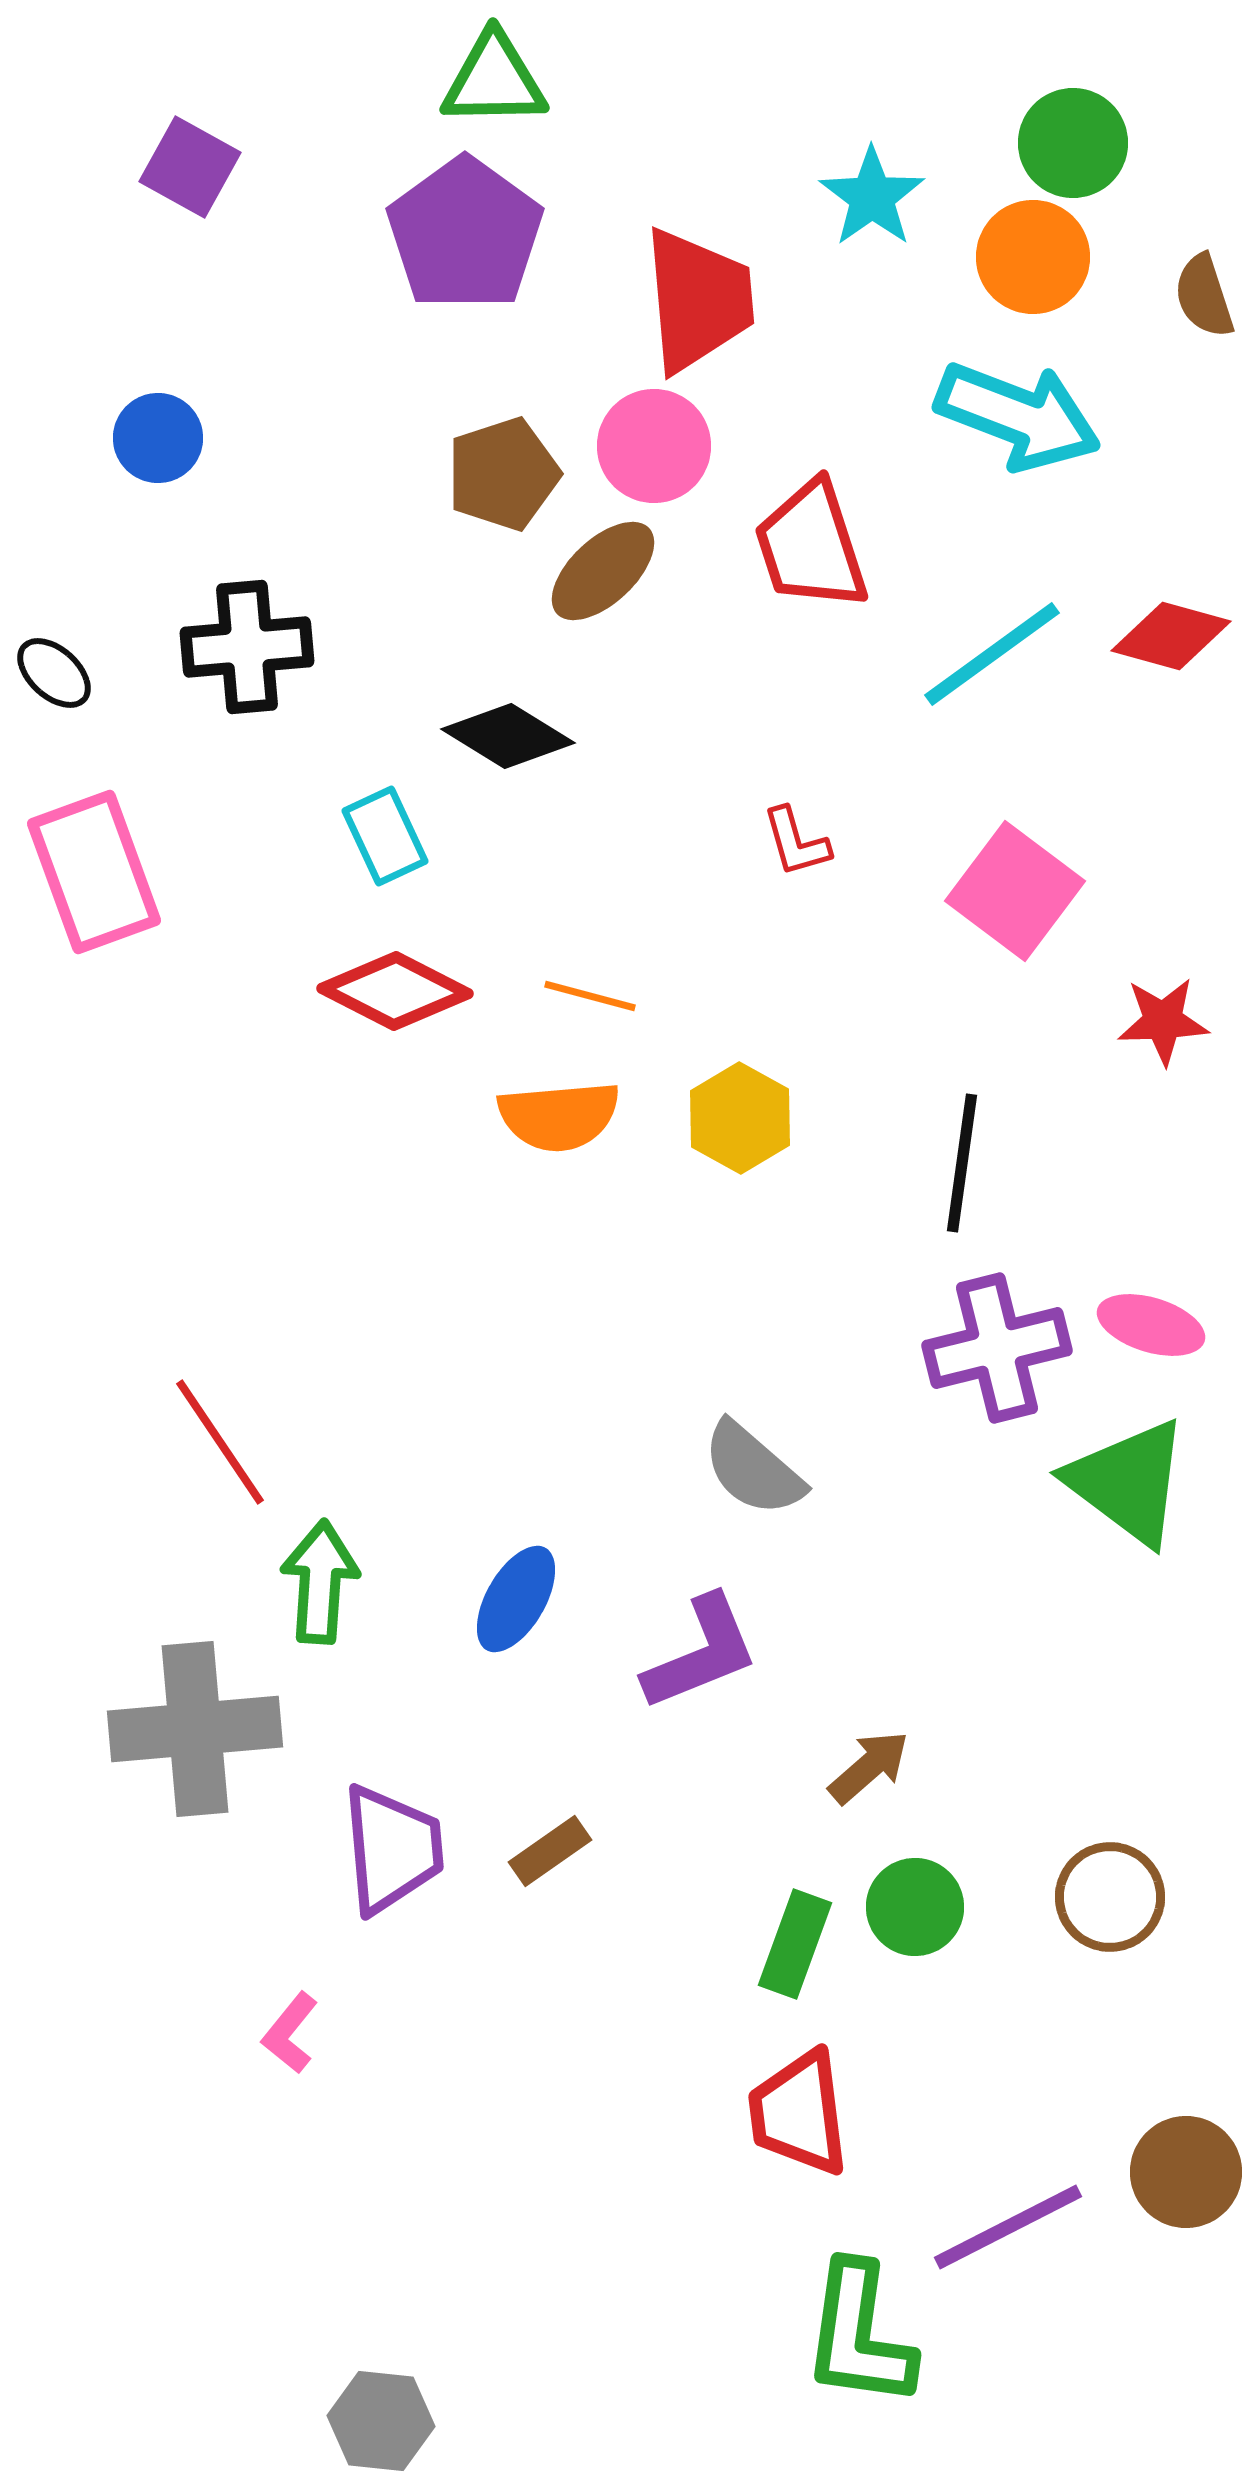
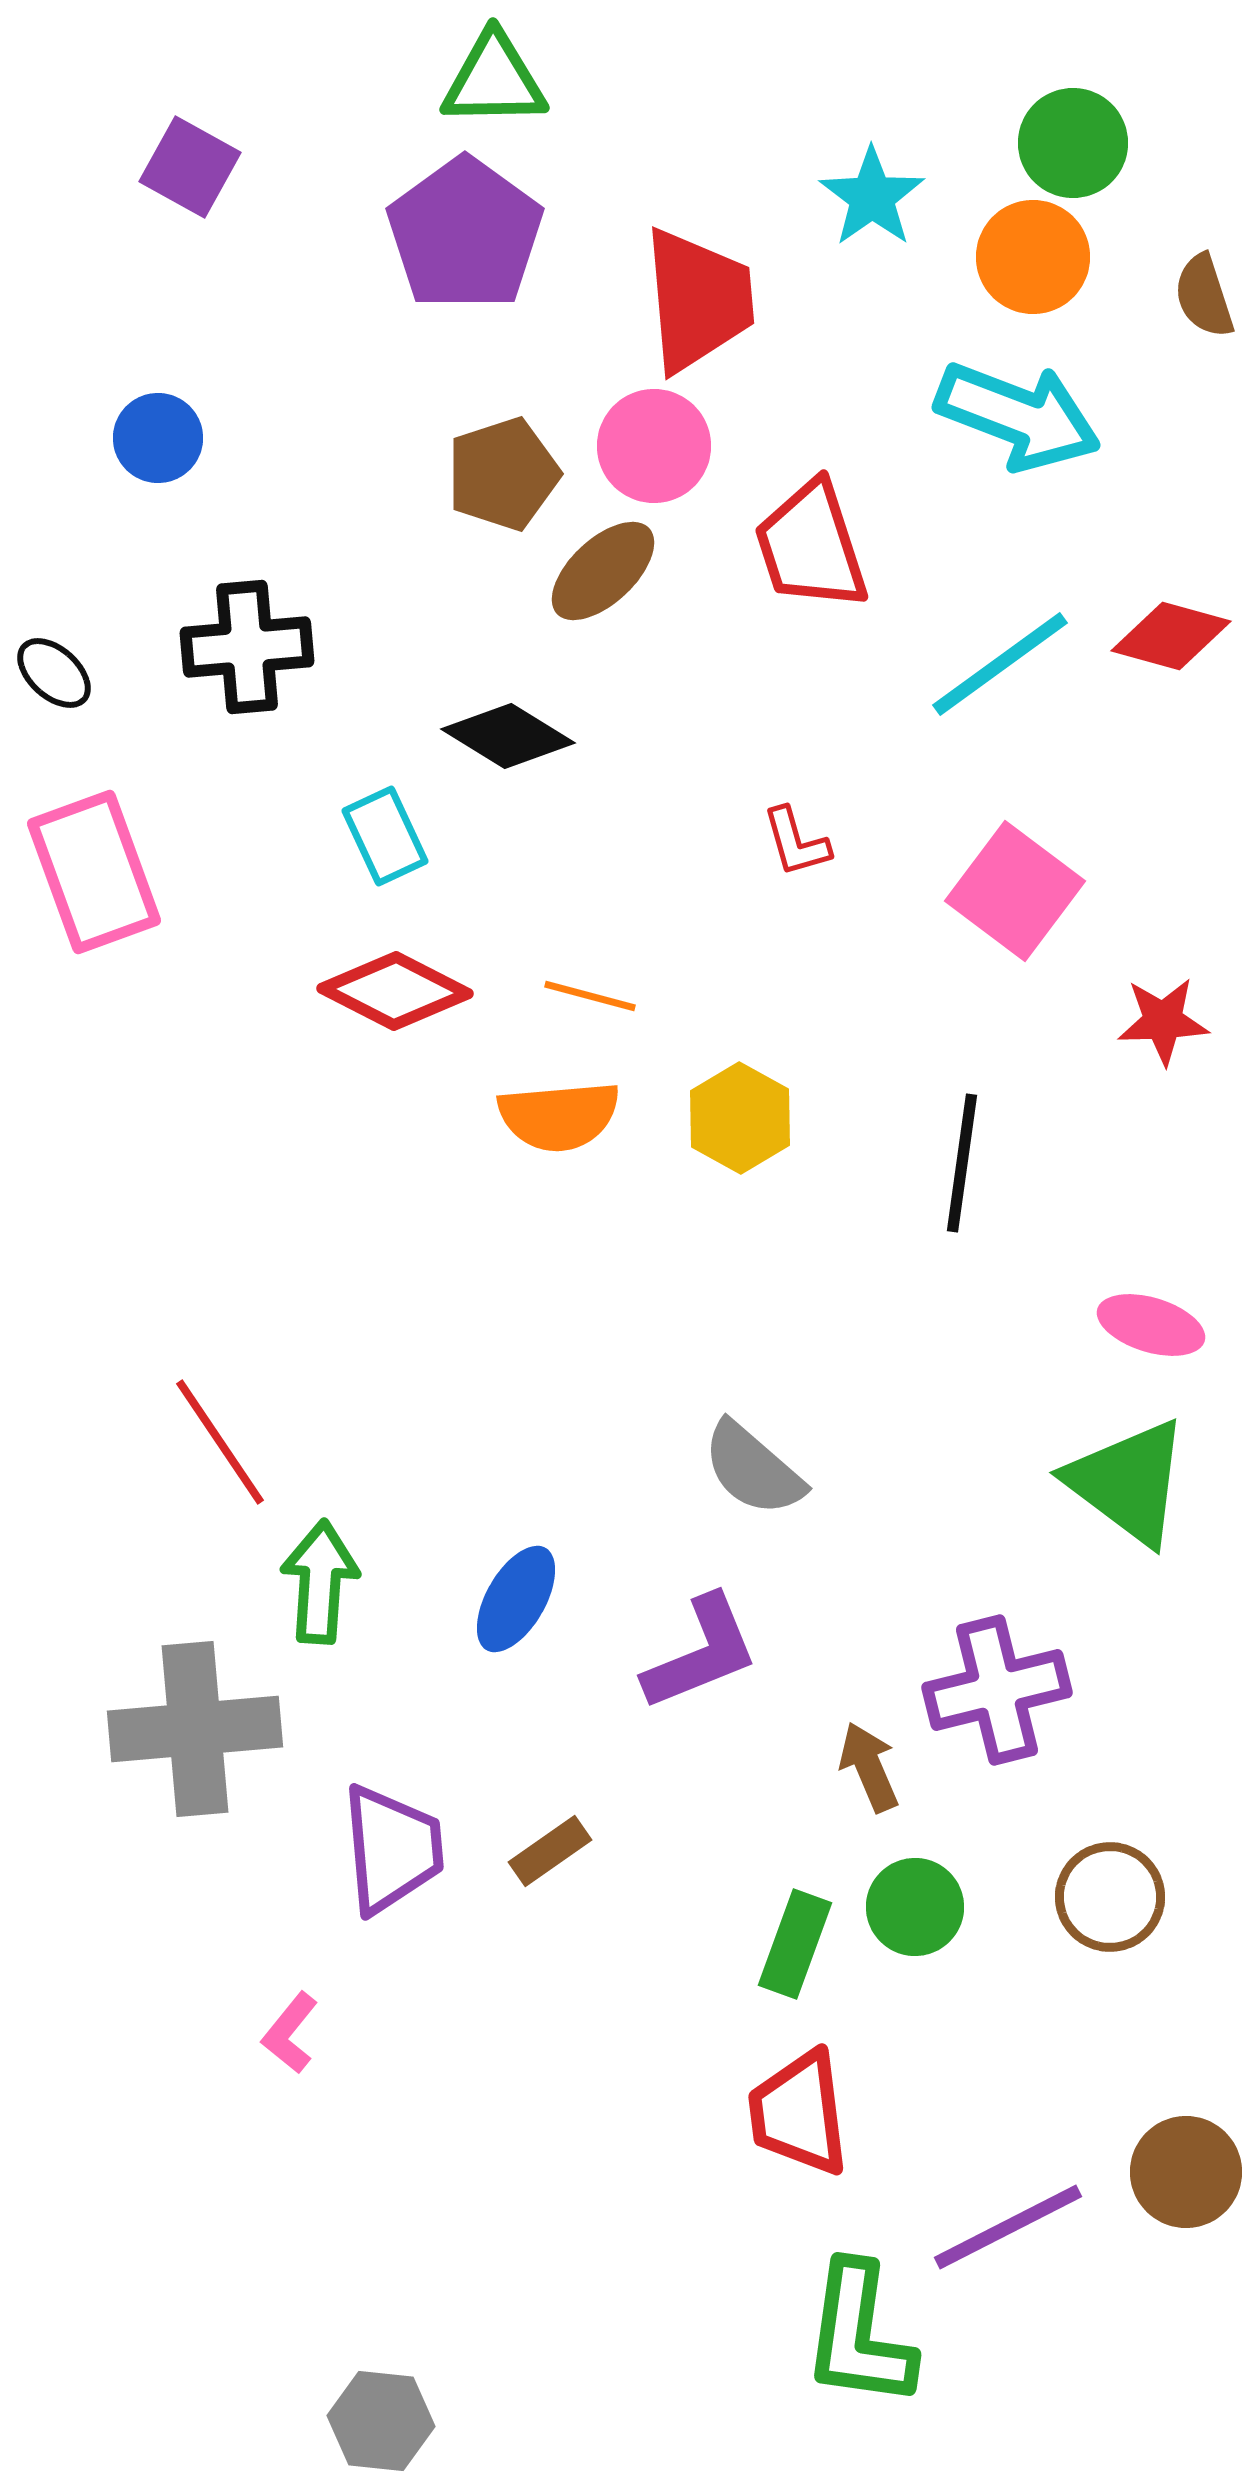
cyan line at (992, 654): moved 8 px right, 10 px down
purple cross at (997, 1348): moved 342 px down
brown arrow at (869, 1767): rotated 72 degrees counterclockwise
